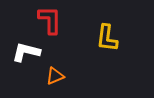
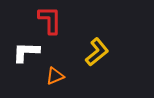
yellow L-shape: moved 10 px left, 14 px down; rotated 136 degrees counterclockwise
white L-shape: rotated 12 degrees counterclockwise
